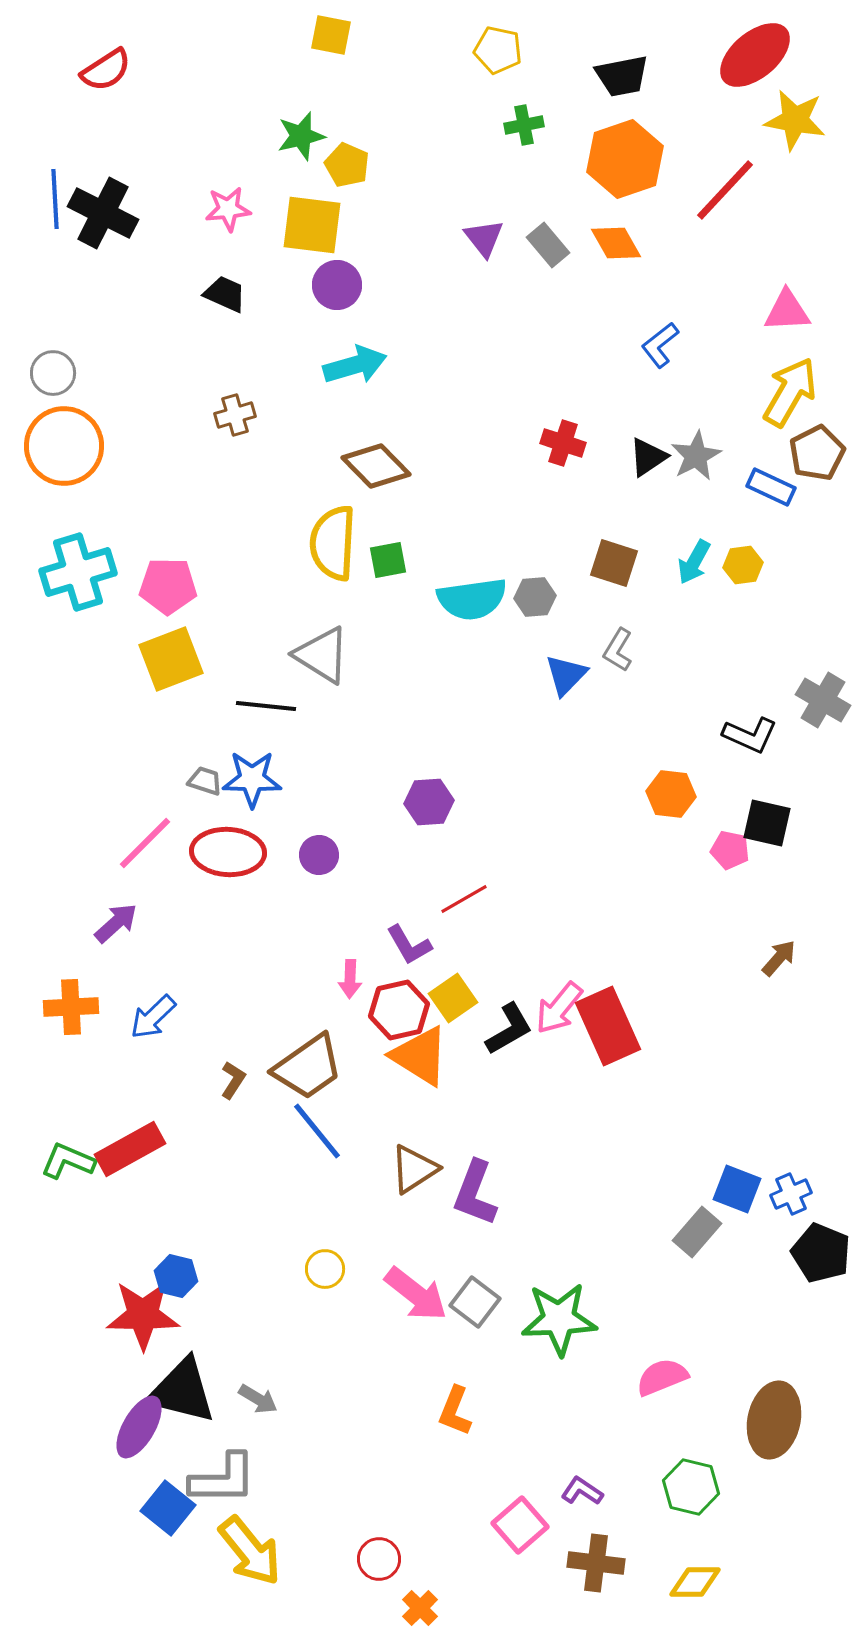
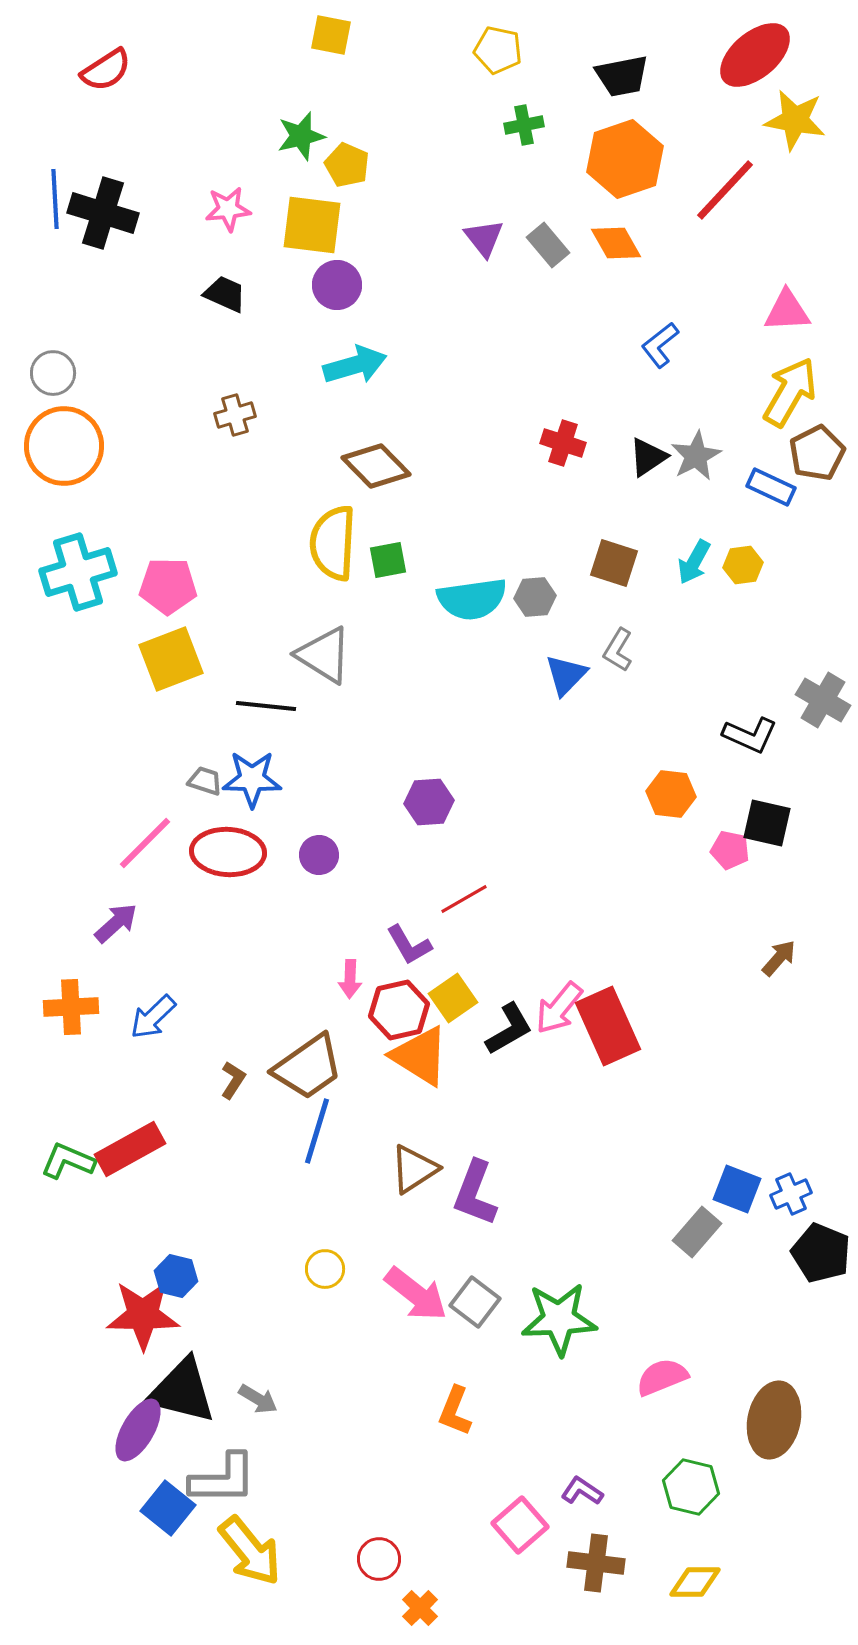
black cross at (103, 213): rotated 10 degrees counterclockwise
gray triangle at (322, 655): moved 2 px right
blue line at (317, 1131): rotated 56 degrees clockwise
purple ellipse at (139, 1427): moved 1 px left, 3 px down
